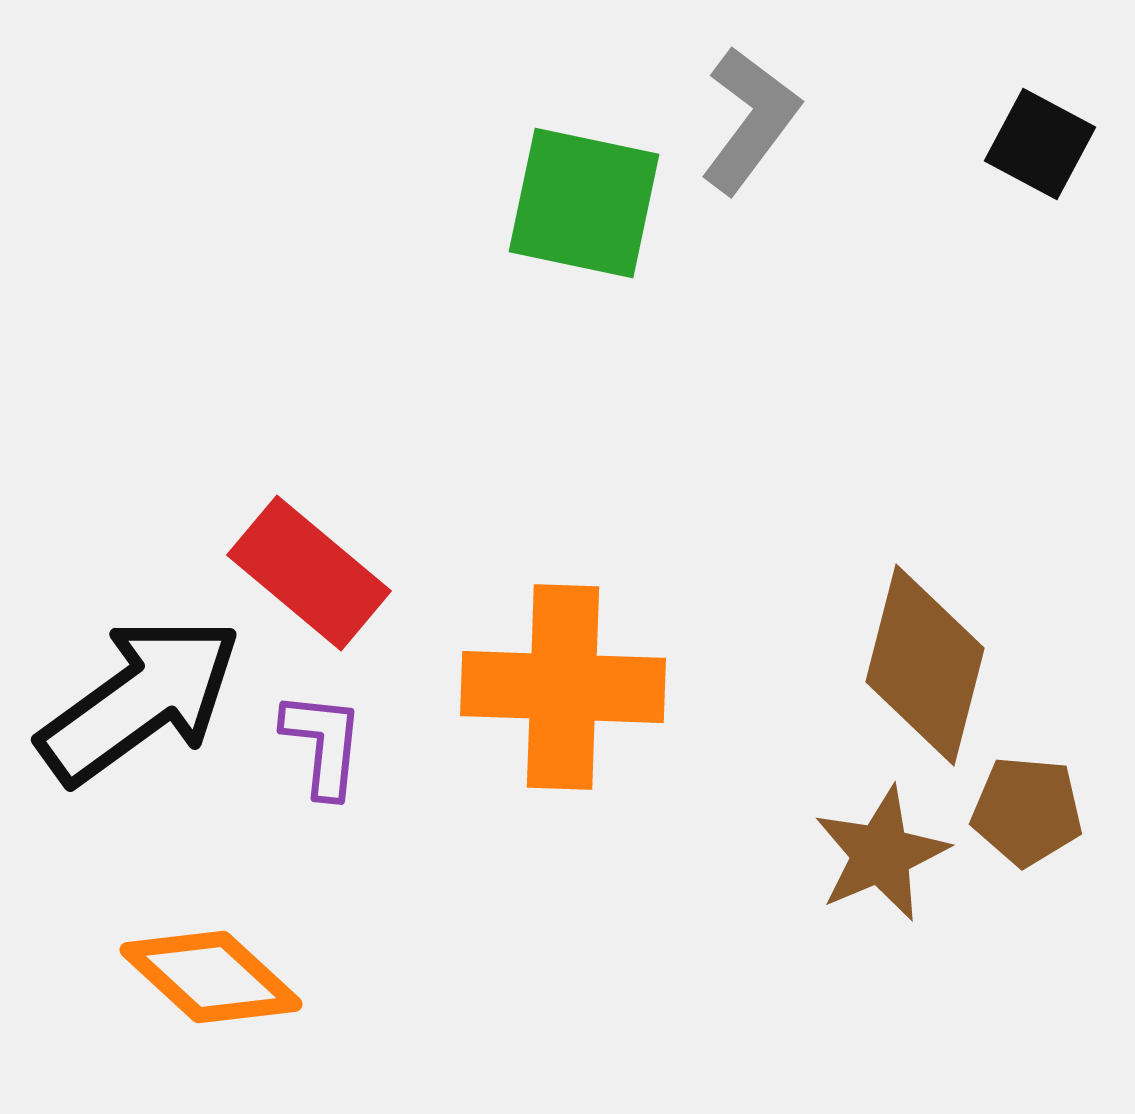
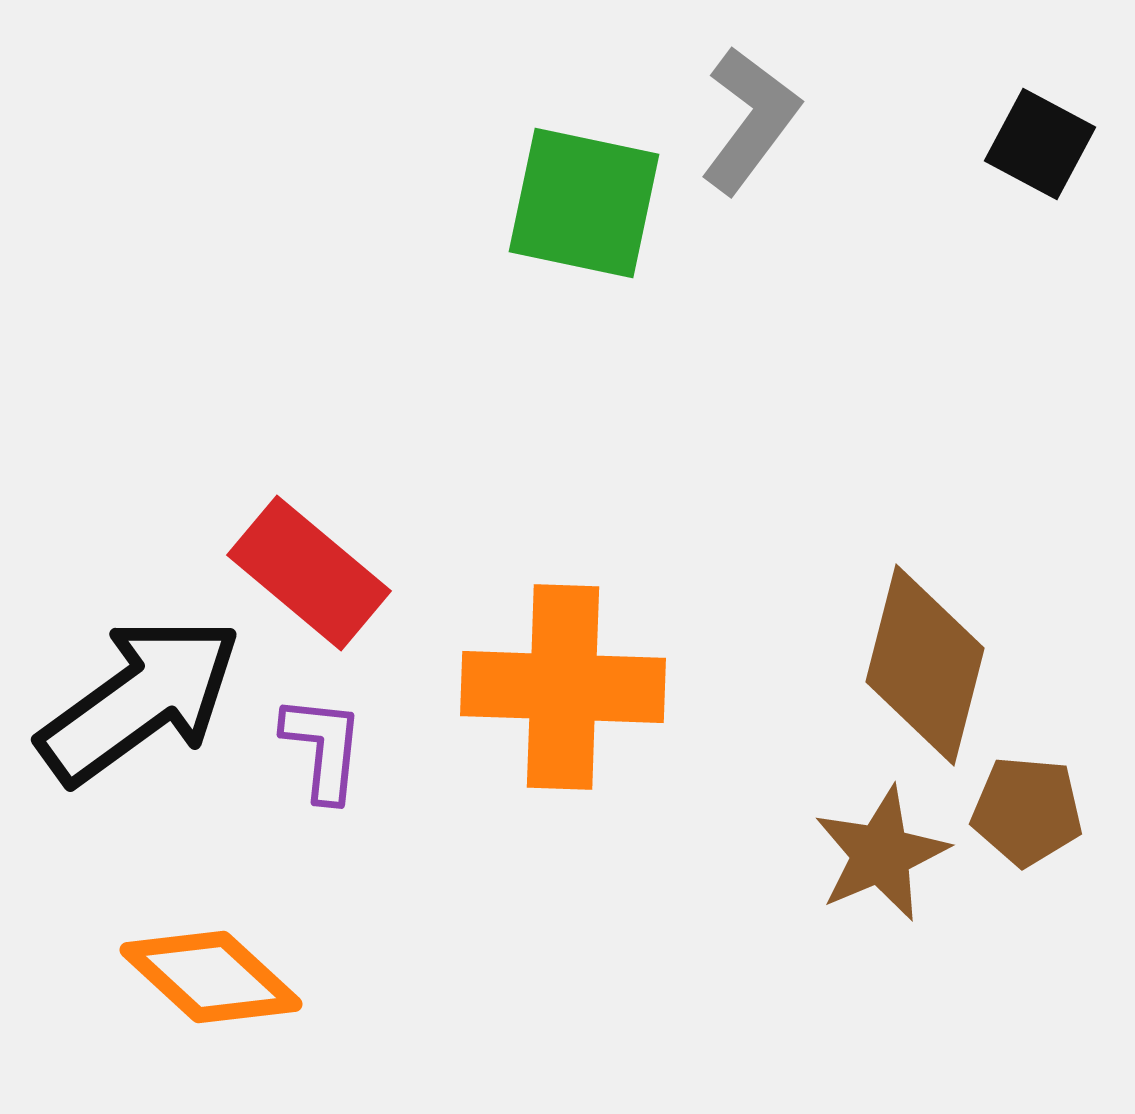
purple L-shape: moved 4 px down
